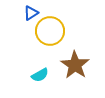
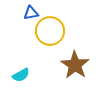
blue triangle: rotated 21 degrees clockwise
cyan semicircle: moved 19 px left
